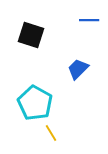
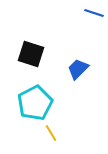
blue line: moved 5 px right, 7 px up; rotated 18 degrees clockwise
black square: moved 19 px down
cyan pentagon: rotated 16 degrees clockwise
